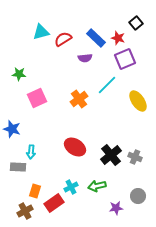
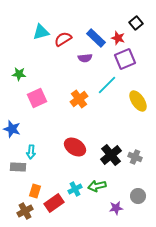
cyan cross: moved 4 px right, 2 px down
